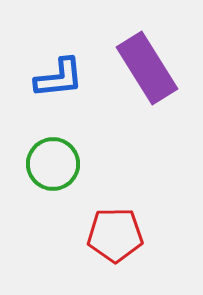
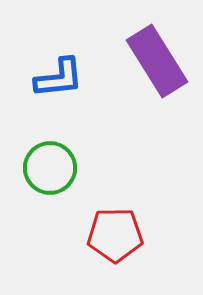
purple rectangle: moved 10 px right, 7 px up
green circle: moved 3 px left, 4 px down
